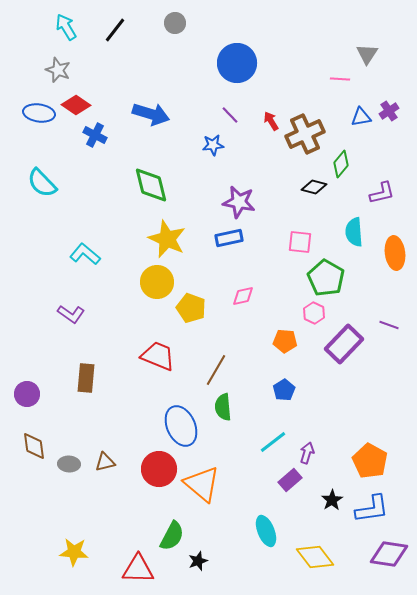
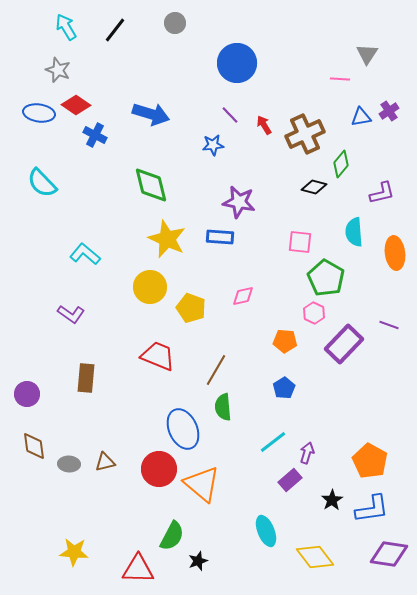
red arrow at (271, 121): moved 7 px left, 4 px down
blue rectangle at (229, 238): moved 9 px left, 1 px up; rotated 16 degrees clockwise
yellow circle at (157, 282): moved 7 px left, 5 px down
blue pentagon at (284, 390): moved 2 px up
blue ellipse at (181, 426): moved 2 px right, 3 px down
